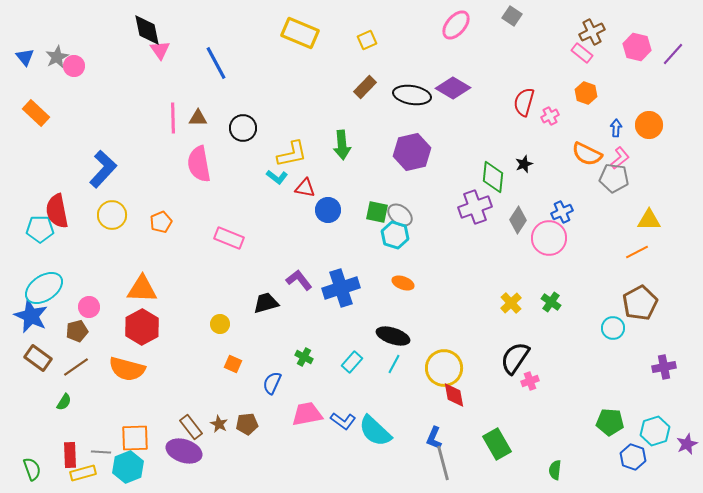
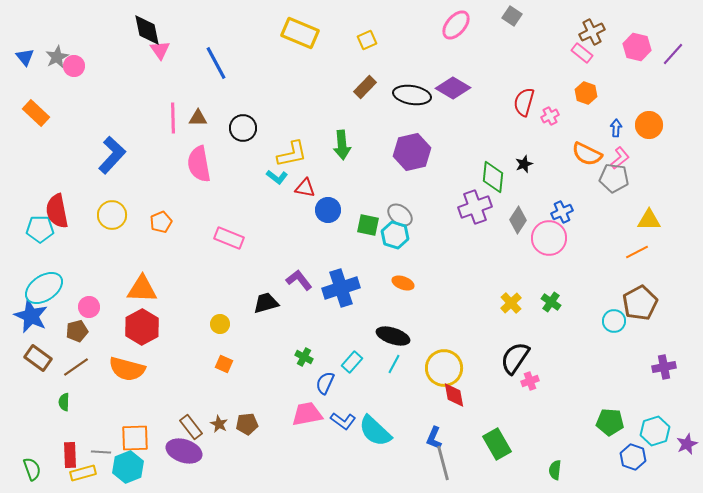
blue L-shape at (103, 169): moved 9 px right, 14 px up
green square at (377, 212): moved 9 px left, 13 px down
cyan circle at (613, 328): moved 1 px right, 7 px up
orange square at (233, 364): moved 9 px left
blue semicircle at (272, 383): moved 53 px right
green semicircle at (64, 402): rotated 150 degrees clockwise
